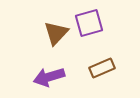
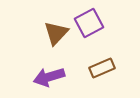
purple square: rotated 12 degrees counterclockwise
